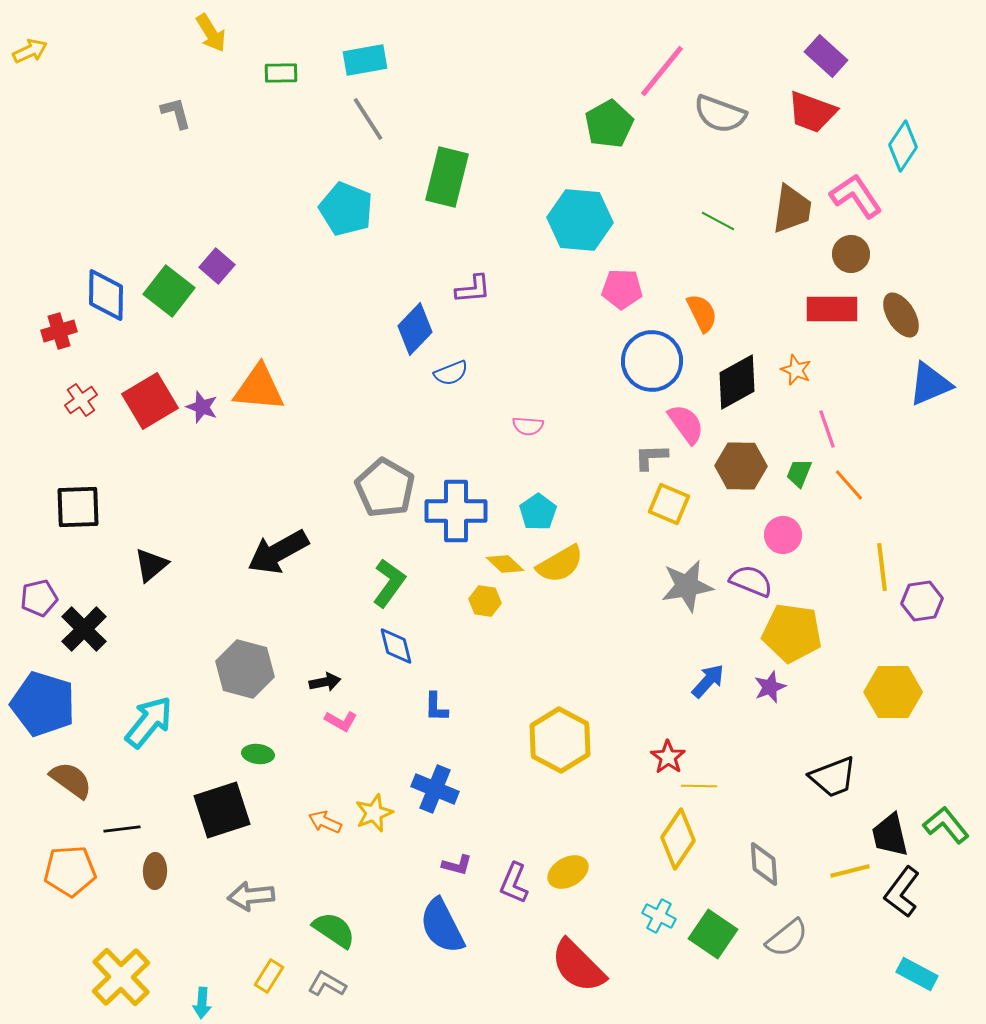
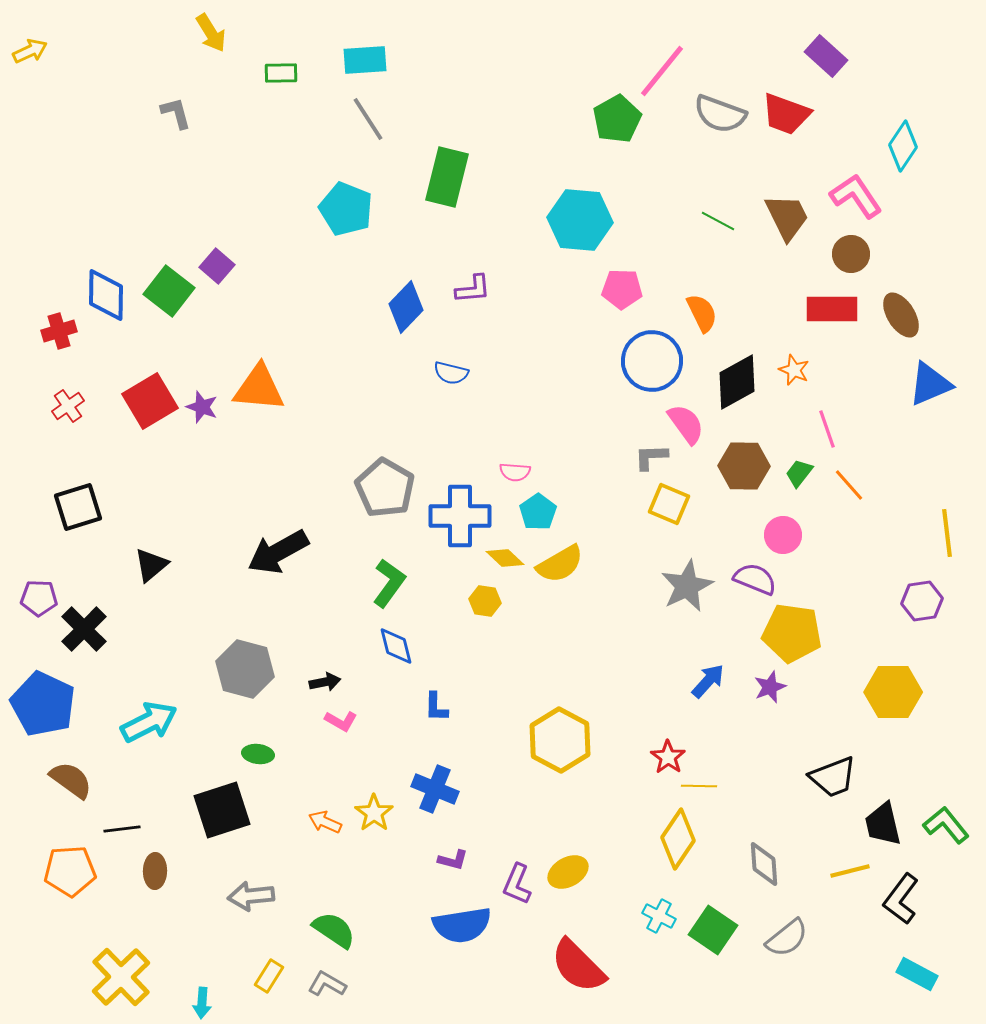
cyan rectangle at (365, 60): rotated 6 degrees clockwise
red trapezoid at (812, 112): moved 26 px left, 2 px down
green pentagon at (609, 124): moved 8 px right, 5 px up
brown trapezoid at (792, 209): moved 5 px left, 8 px down; rotated 34 degrees counterclockwise
blue diamond at (415, 329): moved 9 px left, 22 px up
orange star at (796, 370): moved 2 px left
blue semicircle at (451, 373): rotated 36 degrees clockwise
red cross at (81, 400): moved 13 px left, 6 px down
pink semicircle at (528, 426): moved 13 px left, 46 px down
brown hexagon at (741, 466): moved 3 px right
green trapezoid at (799, 473): rotated 16 degrees clockwise
black square at (78, 507): rotated 15 degrees counterclockwise
blue cross at (456, 511): moved 4 px right, 5 px down
yellow diamond at (505, 564): moved 6 px up
yellow line at (882, 567): moved 65 px right, 34 px up
purple semicircle at (751, 581): moved 4 px right, 2 px up
gray star at (687, 586): rotated 16 degrees counterclockwise
purple pentagon at (39, 598): rotated 15 degrees clockwise
blue pentagon at (43, 704): rotated 8 degrees clockwise
cyan arrow at (149, 722): rotated 24 degrees clockwise
yellow star at (374, 813): rotated 15 degrees counterclockwise
black trapezoid at (890, 835): moved 7 px left, 11 px up
purple L-shape at (457, 865): moved 4 px left, 5 px up
purple L-shape at (514, 883): moved 3 px right, 1 px down
black L-shape at (902, 892): moved 1 px left, 7 px down
blue semicircle at (442, 926): moved 20 px right, 1 px up; rotated 72 degrees counterclockwise
green square at (713, 934): moved 4 px up
